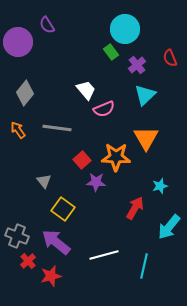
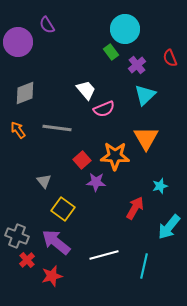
gray diamond: rotated 30 degrees clockwise
orange star: moved 1 px left, 1 px up
red cross: moved 1 px left, 1 px up
red star: moved 1 px right
